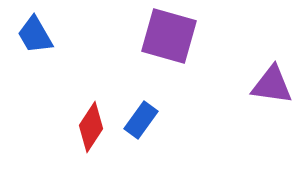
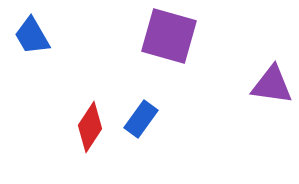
blue trapezoid: moved 3 px left, 1 px down
blue rectangle: moved 1 px up
red diamond: moved 1 px left
